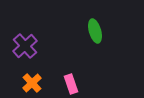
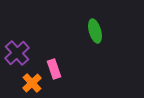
purple cross: moved 8 px left, 7 px down
pink rectangle: moved 17 px left, 15 px up
